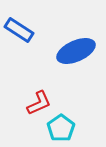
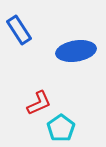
blue rectangle: rotated 24 degrees clockwise
blue ellipse: rotated 15 degrees clockwise
